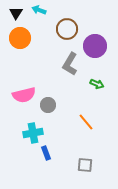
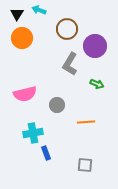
black triangle: moved 1 px right, 1 px down
orange circle: moved 2 px right
pink semicircle: moved 1 px right, 1 px up
gray circle: moved 9 px right
orange line: rotated 54 degrees counterclockwise
